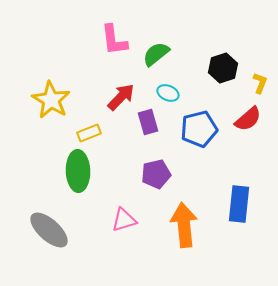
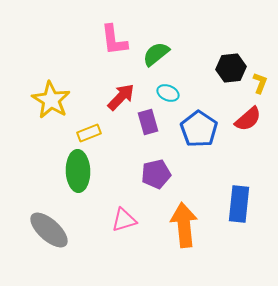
black hexagon: moved 8 px right; rotated 12 degrees clockwise
blue pentagon: rotated 24 degrees counterclockwise
